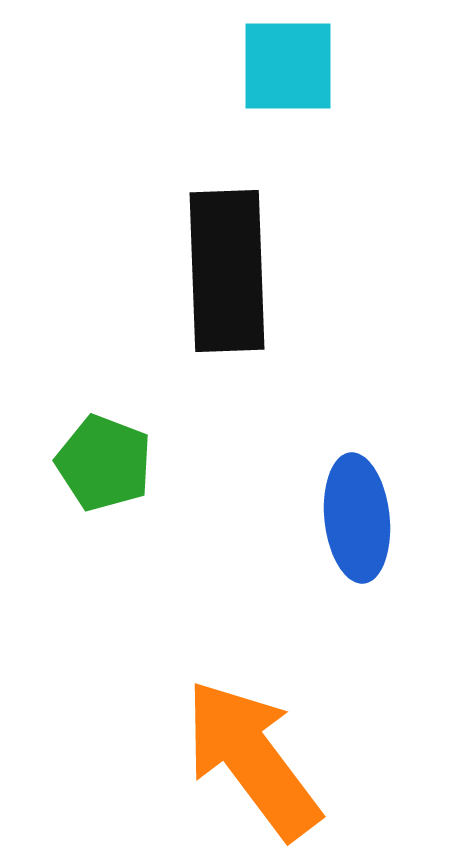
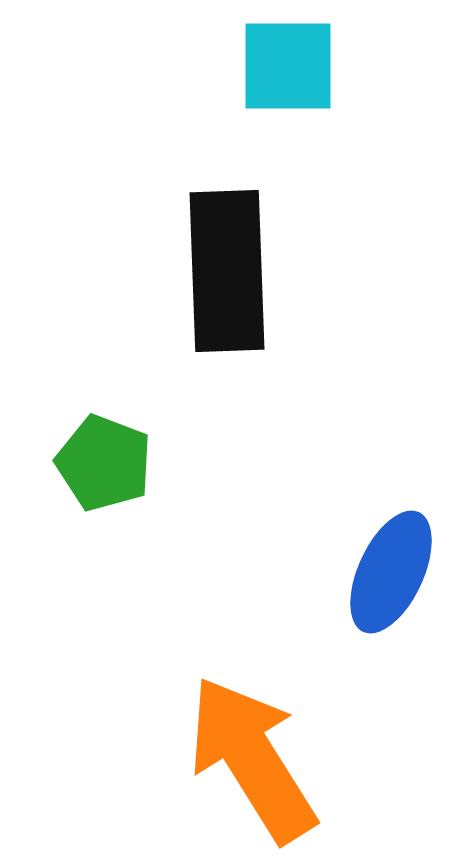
blue ellipse: moved 34 px right, 54 px down; rotated 31 degrees clockwise
orange arrow: rotated 5 degrees clockwise
